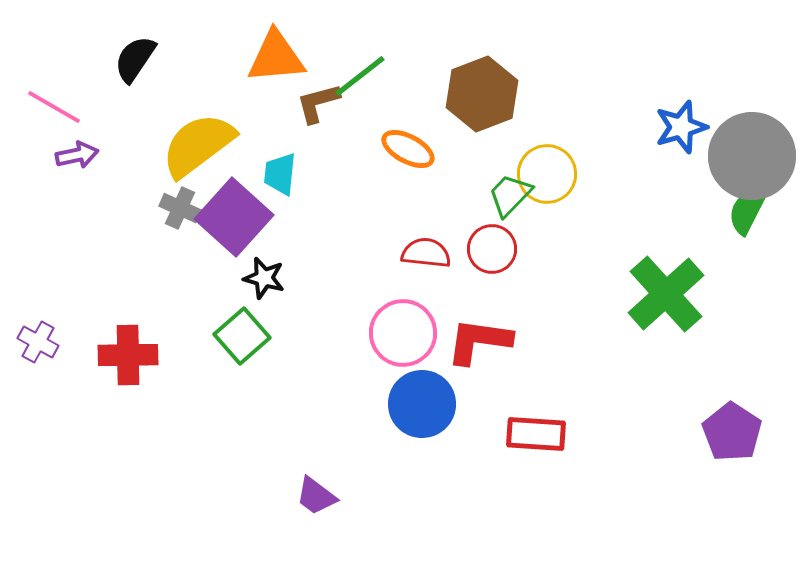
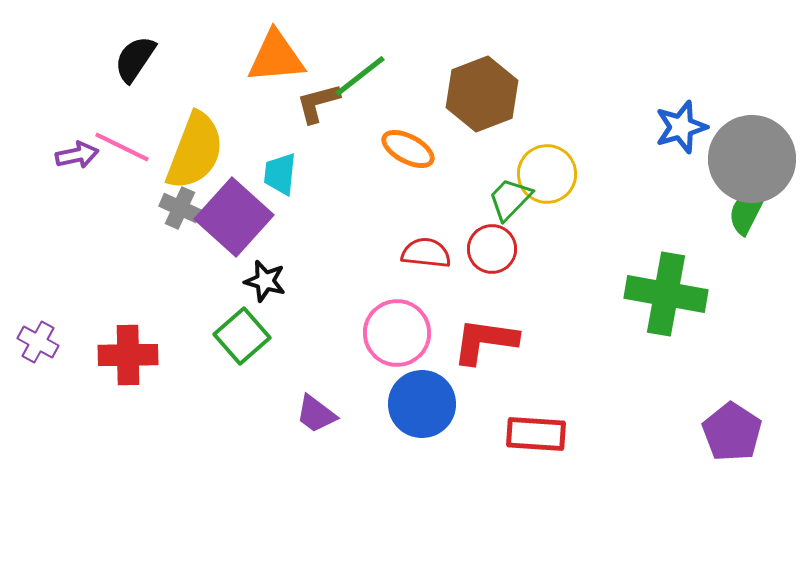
pink line: moved 68 px right, 40 px down; rotated 4 degrees counterclockwise
yellow semicircle: moved 3 px left, 6 px down; rotated 148 degrees clockwise
gray circle: moved 3 px down
green trapezoid: moved 4 px down
black star: moved 1 px right, 3 px down
green cross: rotated 38 degrees counterclockwise
pink circle: moved 6 px left
red L-shape: moved 6 px right
purple trapezoid: moved 82 px up
